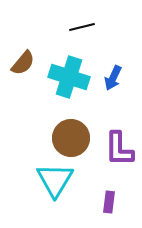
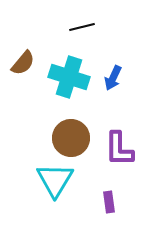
purple rectangle: rotated 15 degrees counterclockwise
